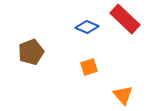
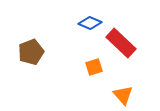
red rectangle: moved 4 px left, 24 px down
blue diamond: moved 3 px right, 4 px up
orange square: moved 5 px right
